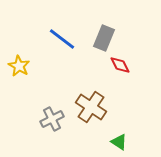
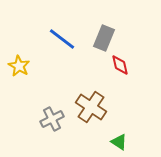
red diamond: rotated 15 degrees clockwise
